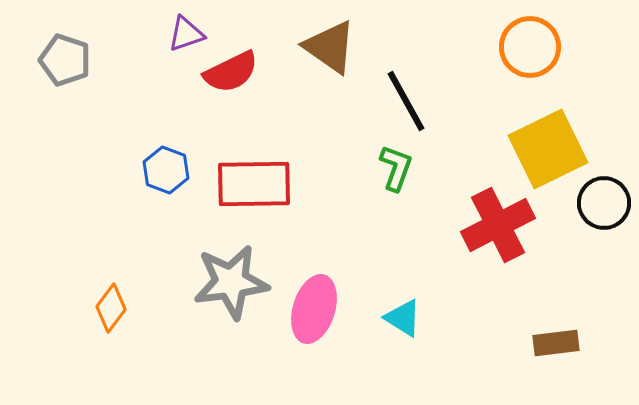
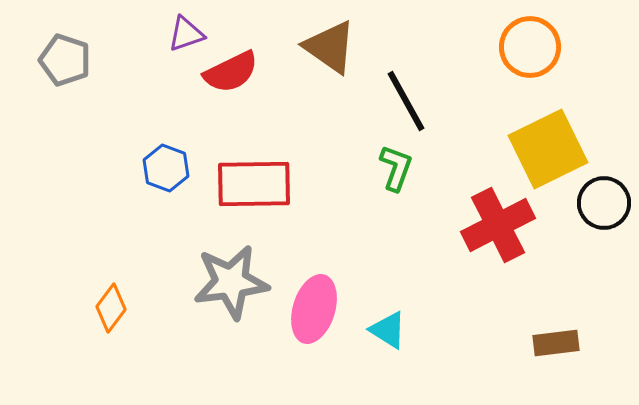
blue hexagon: moved 2 px up
cyan triangle: moved 15 px left, 12 px down
